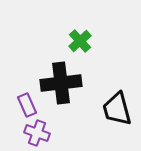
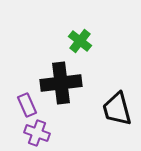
green cross: rotated 10 degrees counterclockwise
